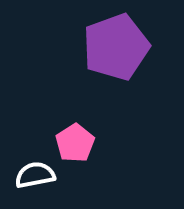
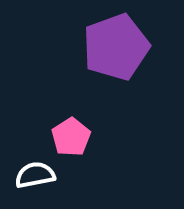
pink pentagon: moved 4 px left, 6 px up
